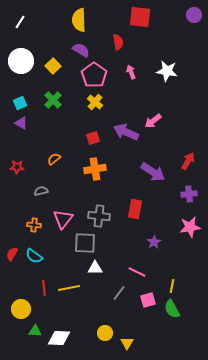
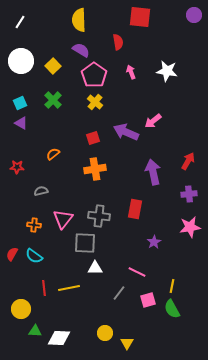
orange semicircle at (54, 159): moved 1 px left, 5 px up
purple arrow at (153, 172): rotated 135 degrees counterclockwise
